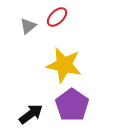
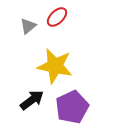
yellow star: moved 9 px left, 1 px down
purple pentagon: moved 2 px down; rotated 12 degrees clockwise
black arrow: moved 1 px right, 14 px up
